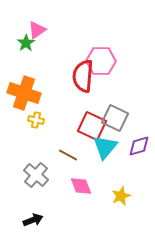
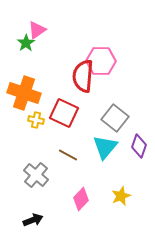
gray square: rotated 12 degrees clockwise
red square: moved 28 px left, 13 px up
purple diamond: rotated 55 degrees counterclockwise
pink diamond: moved 13 px down; rotated 65 degrees clockwise
